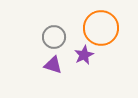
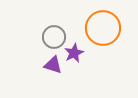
orange circle: moved 2 px right
purple star: moved 10 px left, 2 px up
